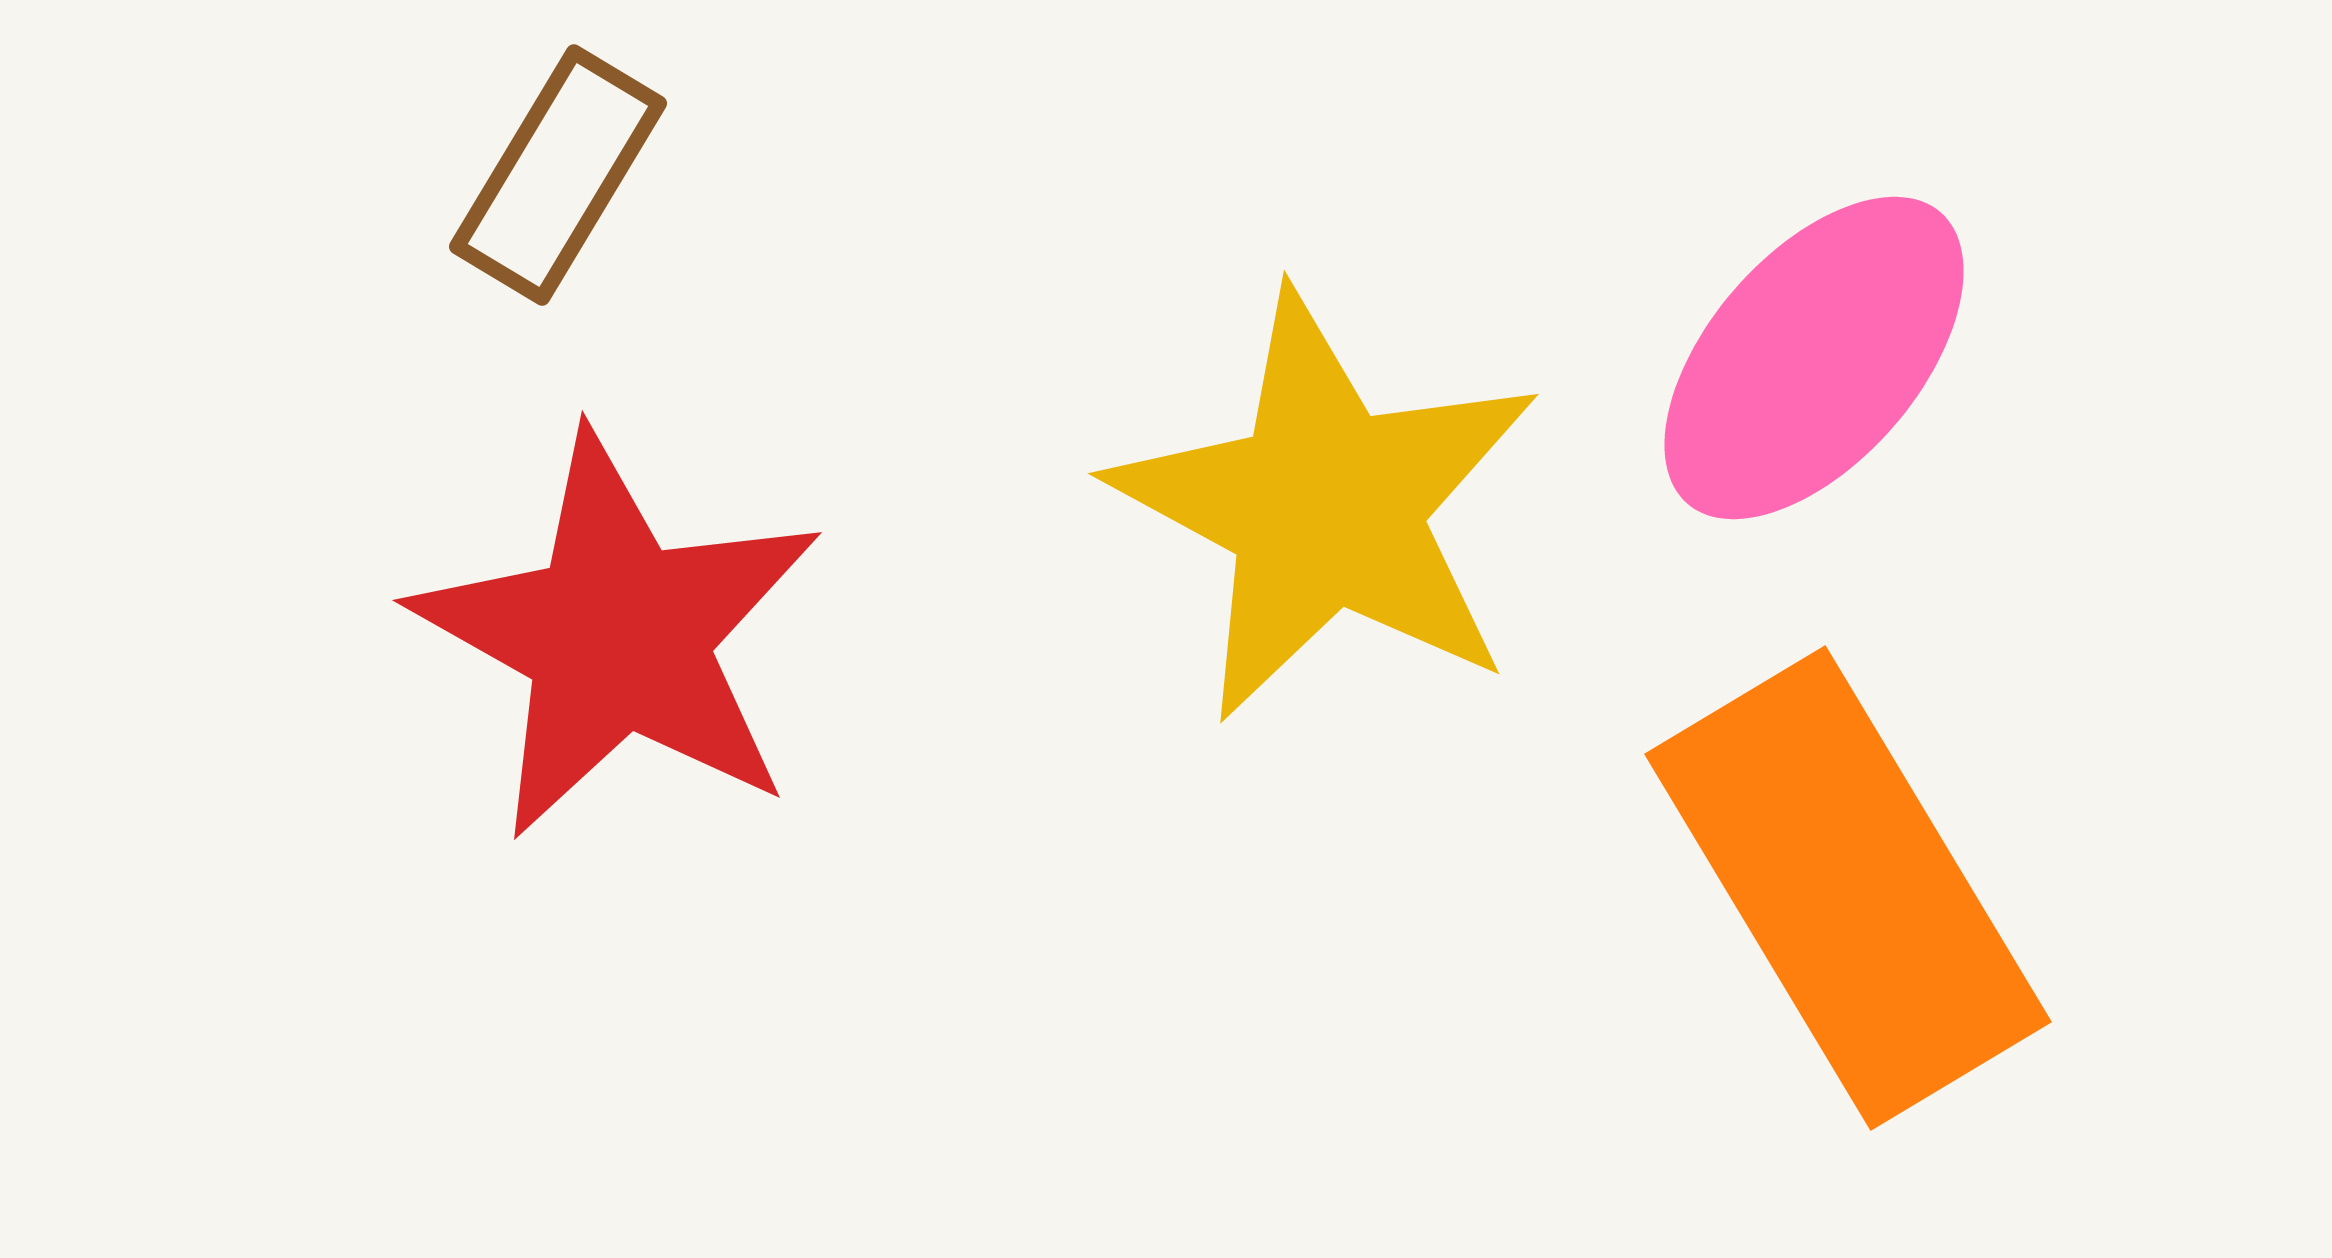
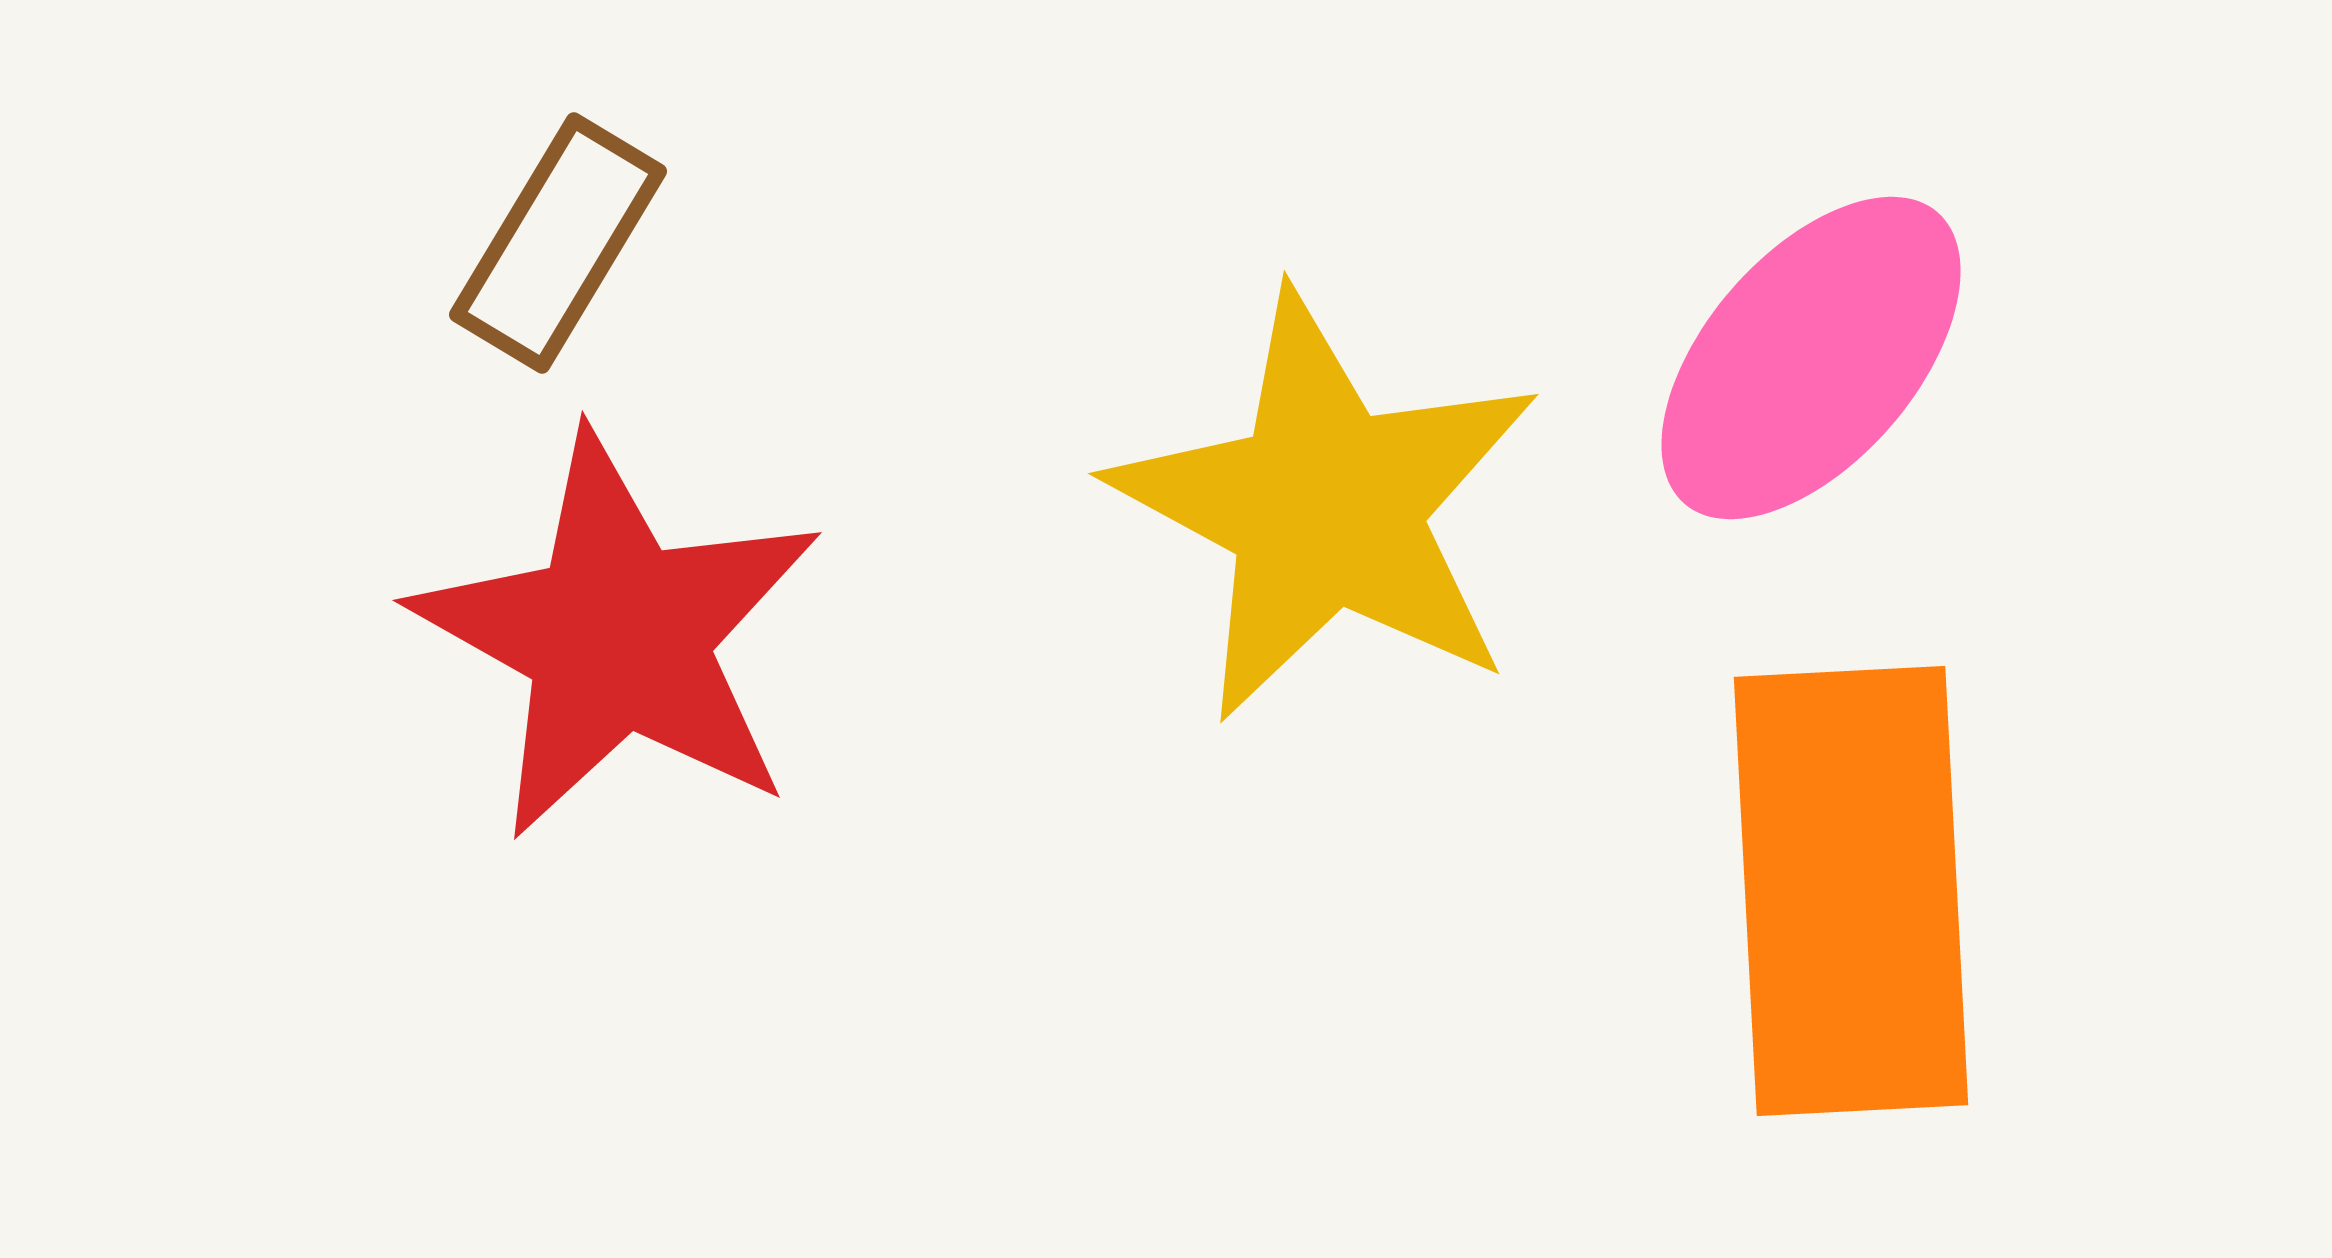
brown rectangle: moved 68 px down
pink ellipse: moved 3 px left
orange rectangle: moved 3 px right, 3 px down; rotated 28 degrees clockwise
